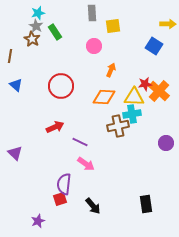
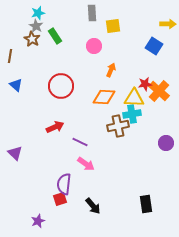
green rectangle: moved 4 px down
yellow triangle: moved 1 px down
